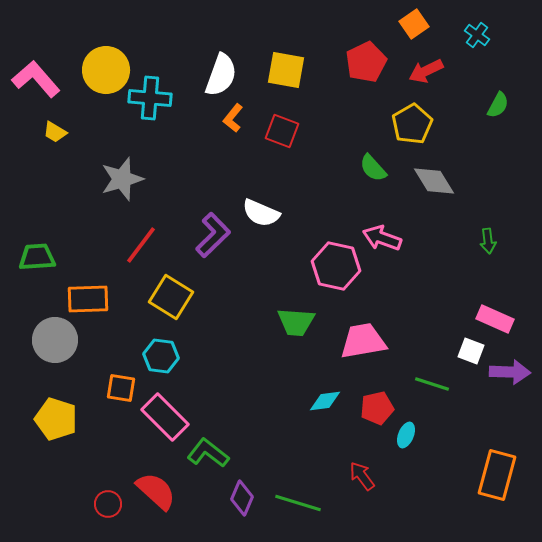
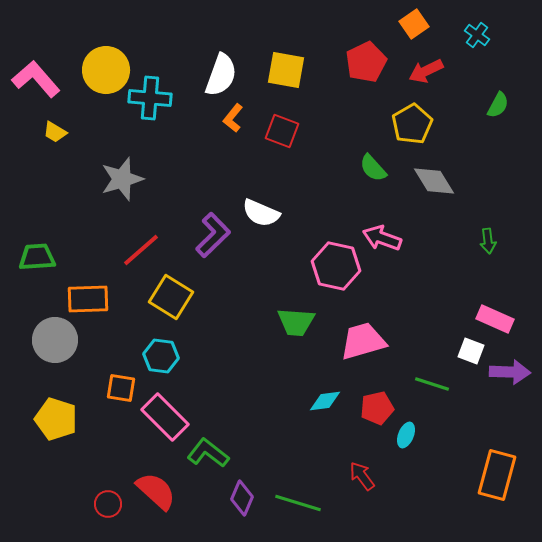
red line at (141, 245): moved 5 px down; rotated 12 degrees clockwise
pink trapezoid at (363, 341): rotated 6 degrees counterclockwise
